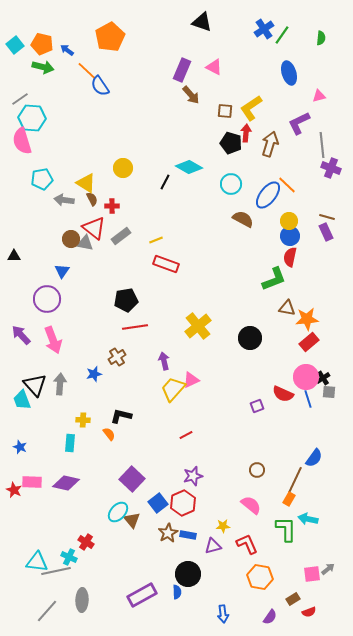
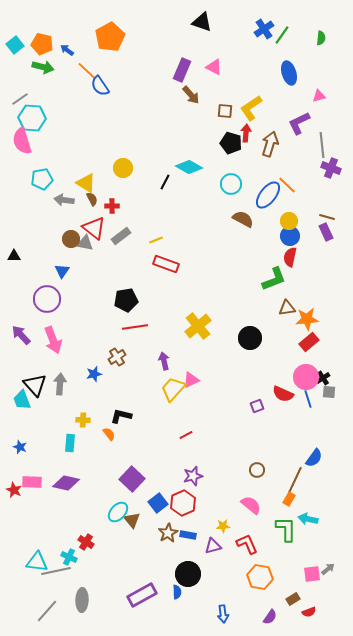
brown triangle at (287, 308): rotated 18 degrees counterclockwise
